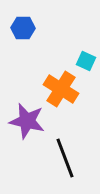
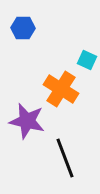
cyan square: moved 1 px right, 1 px up
